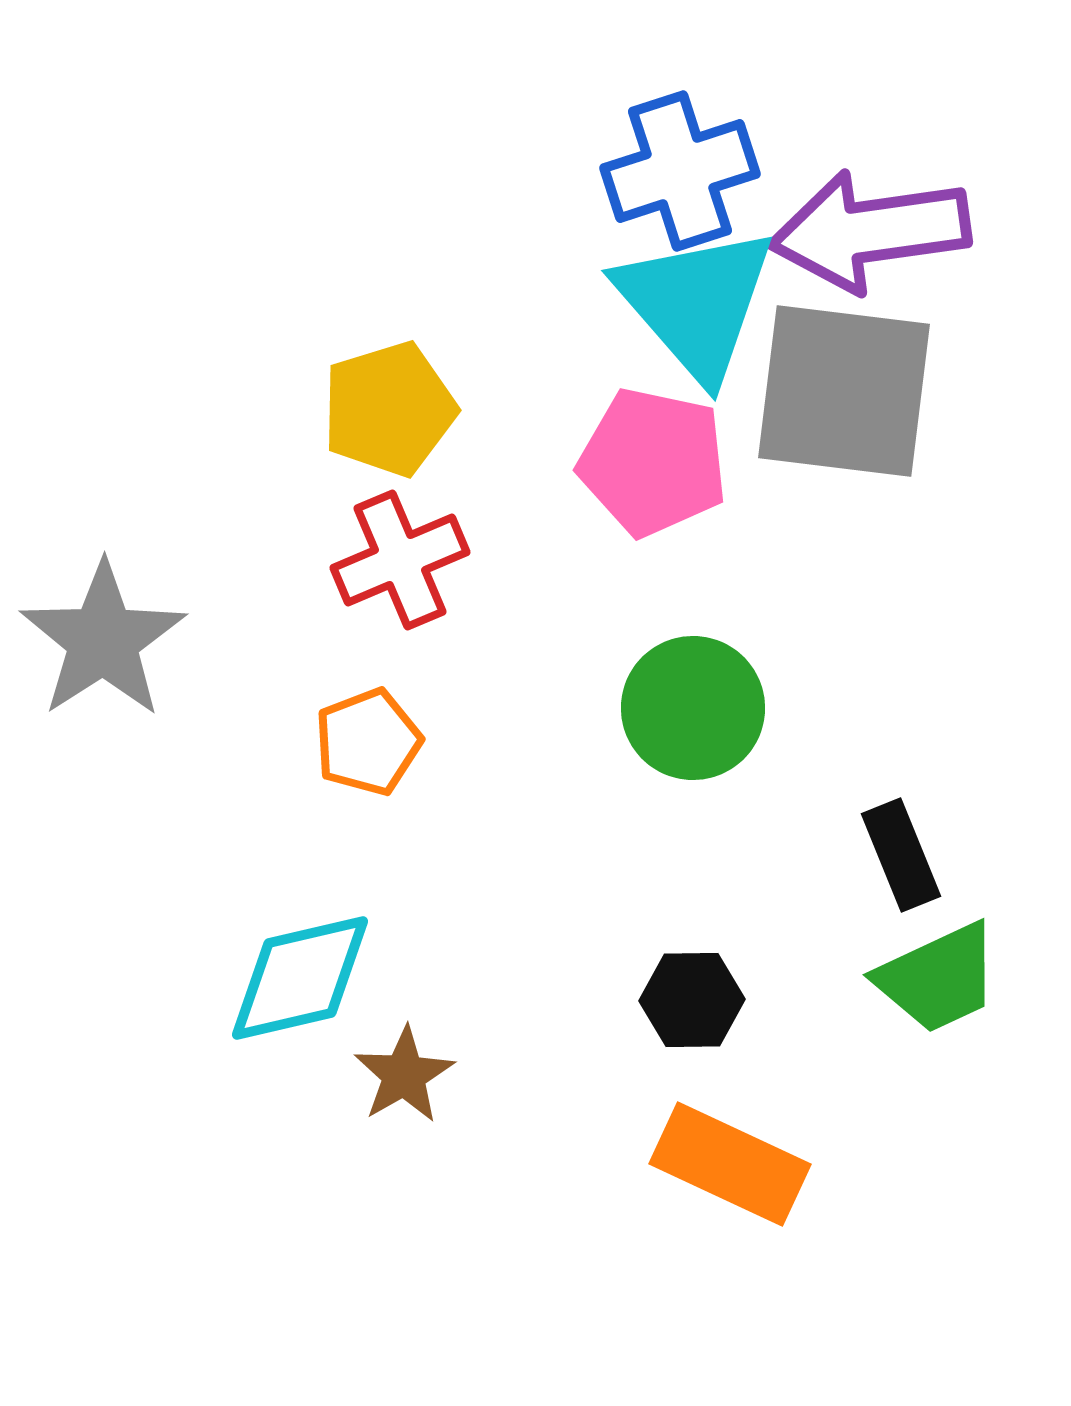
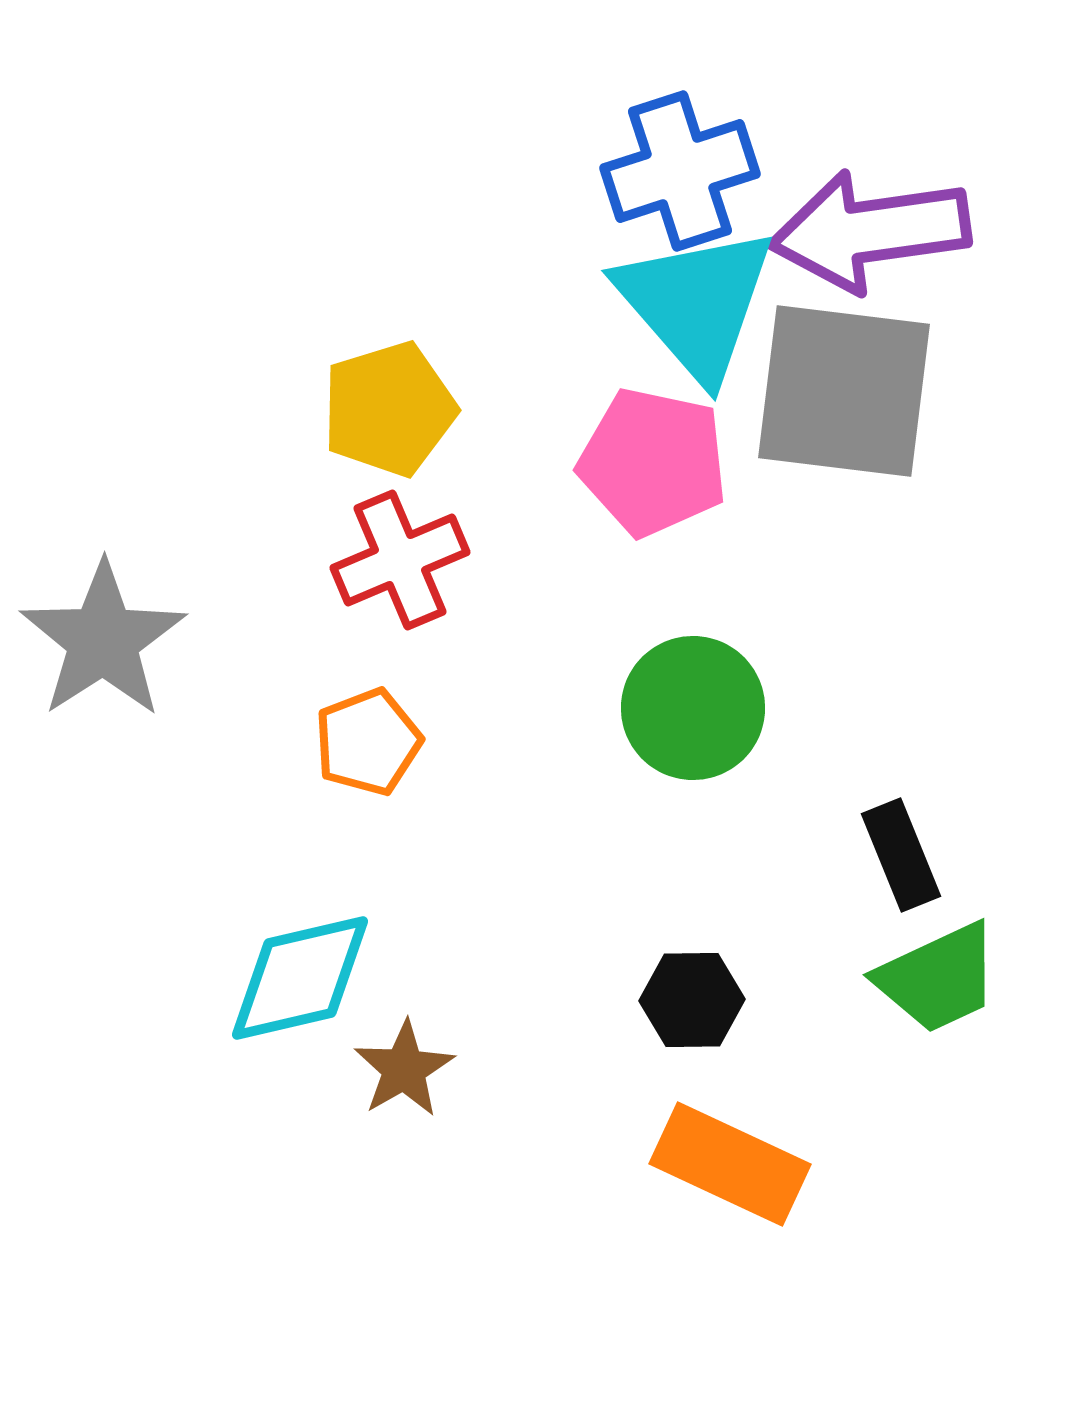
brown star: moved 6 px up
